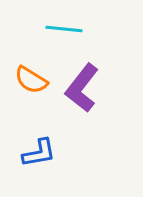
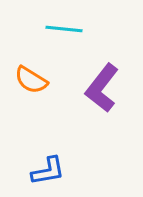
purple L-shape: moved 20 px right
blue L-shape: moved 9 px right, 18 px down
